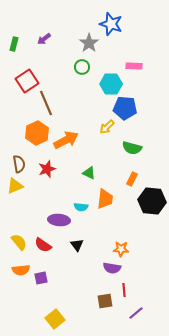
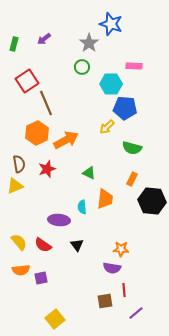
cyan semicircle: moved 1 px right; rotated 80 degrees clockwise
